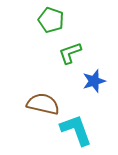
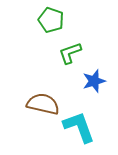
cyan L-shape: moved 3 px right, 3 px up
